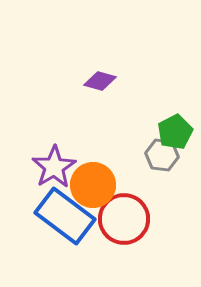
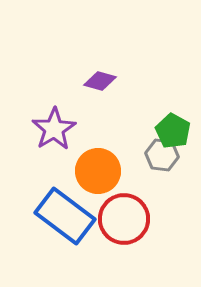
green pentagon: moved 2 px left, 1 px up; rotated 16 degrees counterclockwise
purple star: moved 38 px up
orange circle: moved 5 px right, 14 px up
